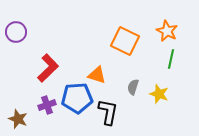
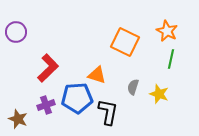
orange square: moved 1 px down
purple cross: moved 1 px left
